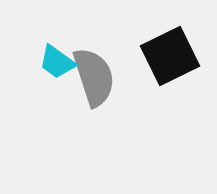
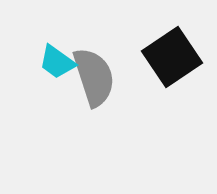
black square: moved 2 px right, 1 px down; rotated 8 degrees counterclockwise
